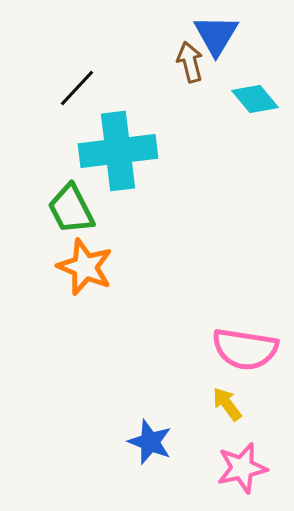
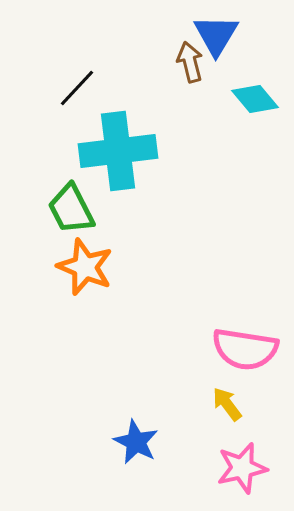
blue star: moved 14 px left; rotated 6 degrees clockwise
